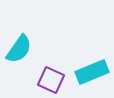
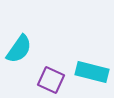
cyan rectangle: rotated 36 degrees clockwise
